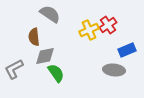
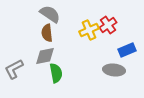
brown semicircle: moved 13 px right, 4 px up
green semicircle: rotated 24 degrees clockwise
